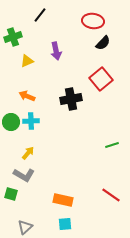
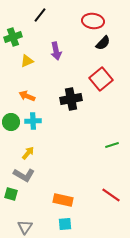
cyan cross: moved 2 px right
gray triangle: rotated 14 degrees counterclockwise
